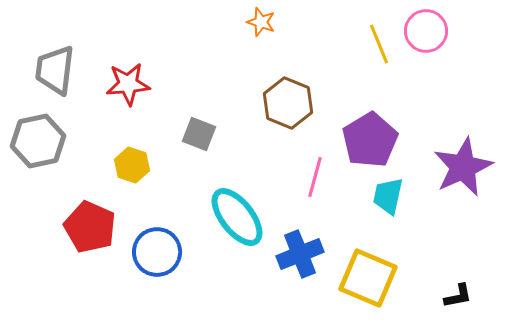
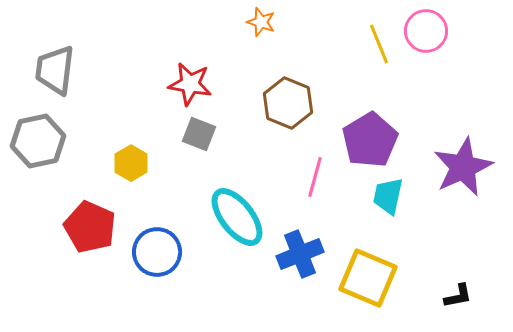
red star: moved 62 px right; rotated 15 degrees clockwise
yellow hexagon: moved 1 px left, 2 px up; rotated 12 degrees clockwise
